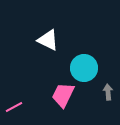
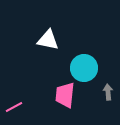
white triangle: rotated 15 degrees counterclockwise
pink trapezoid: moved 2 px right; rotated 20 degrees counterclockwise
